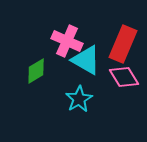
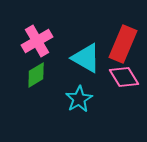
pink cross: moved 30 px left; rotated 36 degrees clockwise
cyan triangle: moved 2 px up
green diamond: moved 4 px down
